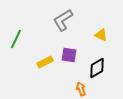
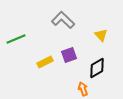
gray L-shape: rotated 75 degrees clockwise
yellow triangle: rotated 24 degrees clockwise
green line: rotated 42 degrees clockwise
purple square: rotated 28 degrees counterclockwise
orange arrow: moved 2 px right
